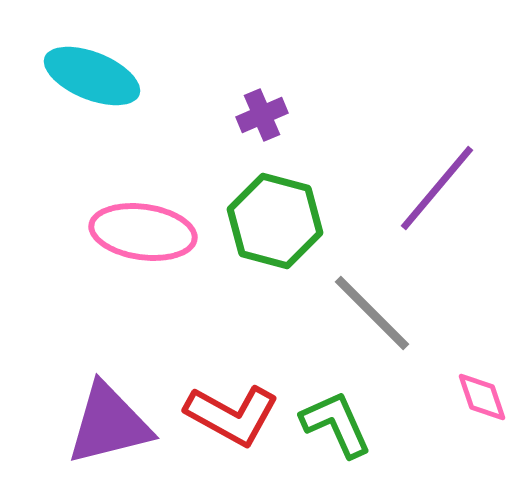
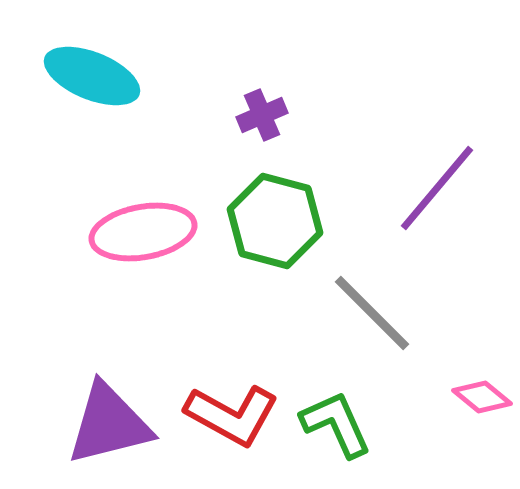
pink ellipse: rotated 18 degrees counterclockwise
pink diamond: rotated 32 degrees counterclockwise
